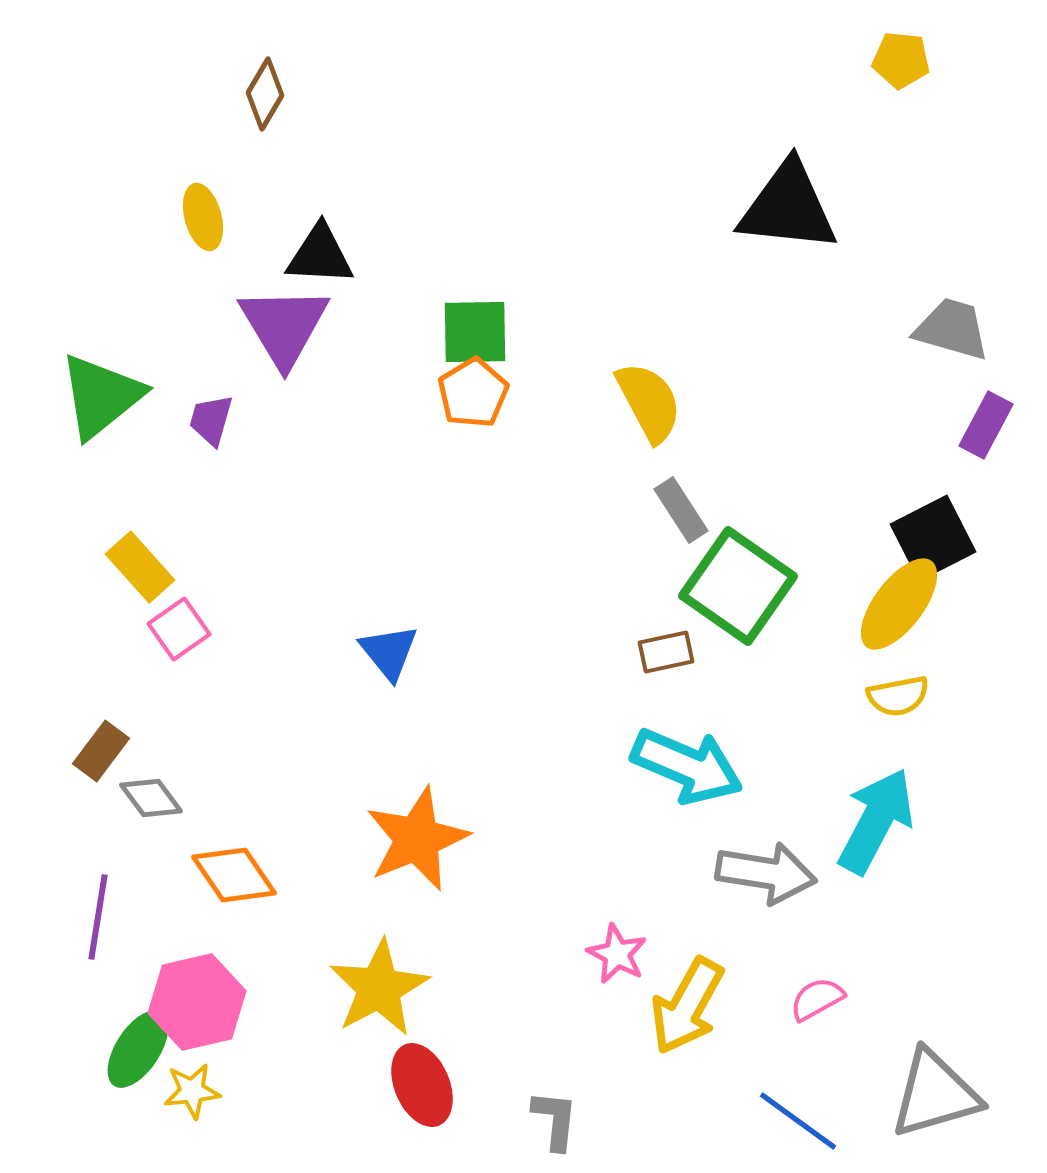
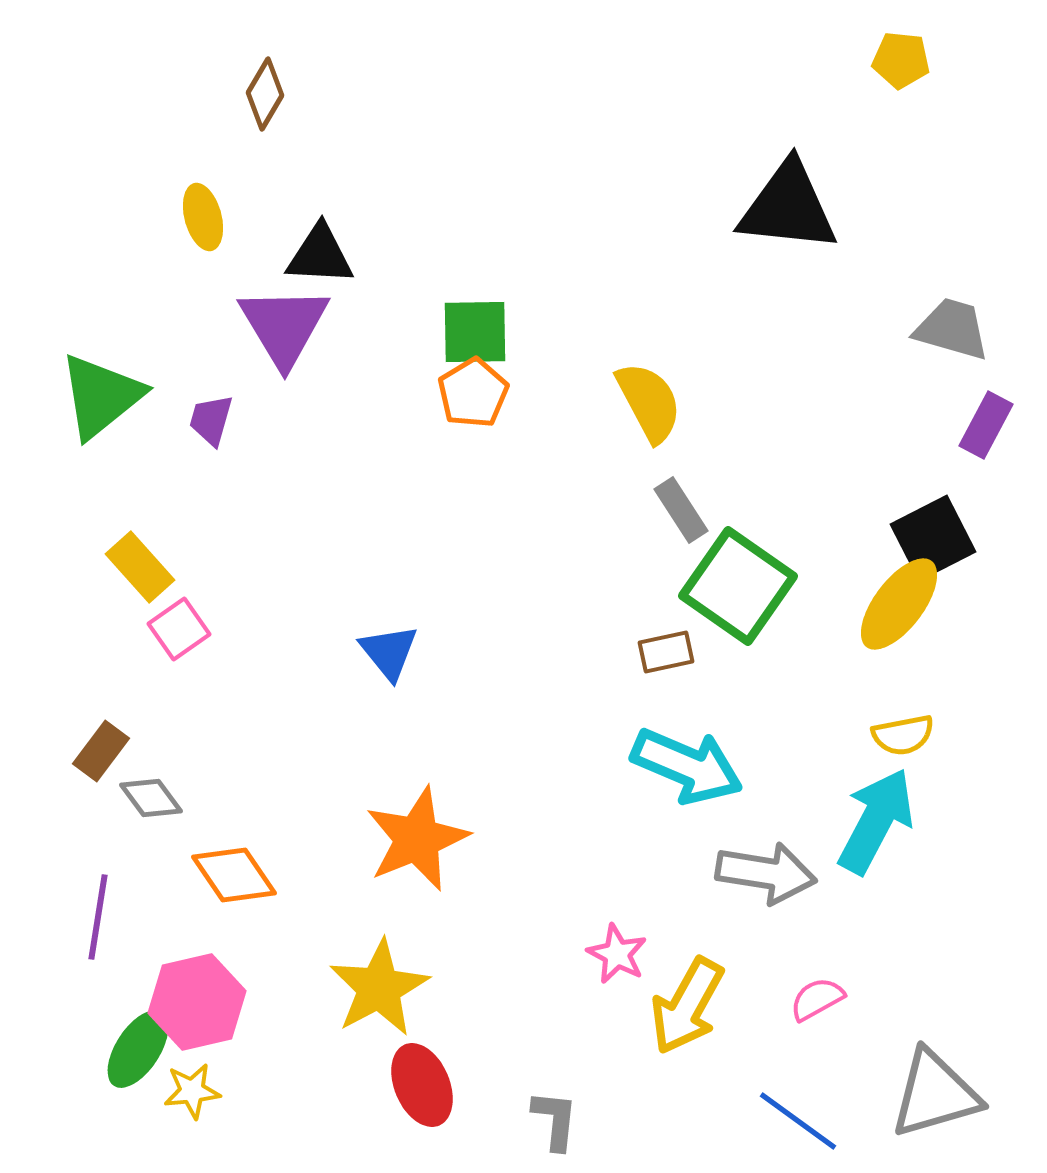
yellow semicircle at (898, 696): moved 5 px right, 39 px down
